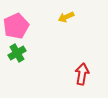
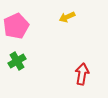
yellow arrow: moved 1 px right
green cross: moved 8 px down
